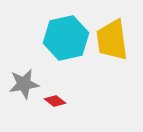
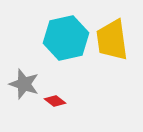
gray star: rotated 28 degrees clockwise
